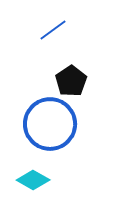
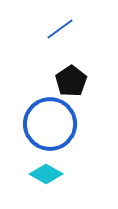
blue line: moved 7 px right, 1 px up
cyan diamond: moved 13 px right, 6 px up
